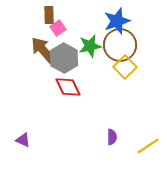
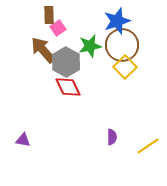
brown circle: moved 2 px right
gray hexagon: moved 2 px right, 4 px down
purple triangle: rotated 14 degrees counterclockwise
